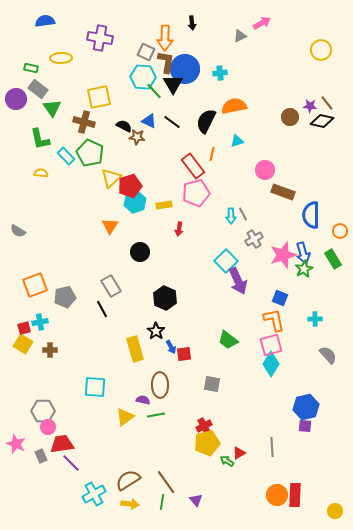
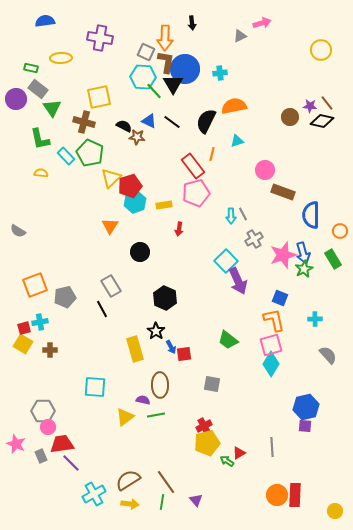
pink arrow at (262, 23): rotated 12 degrees clockwise
